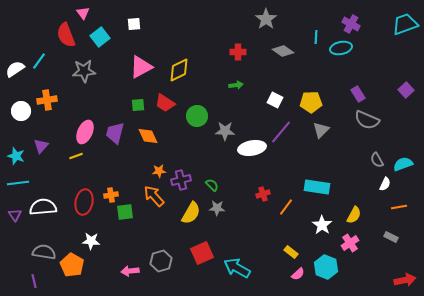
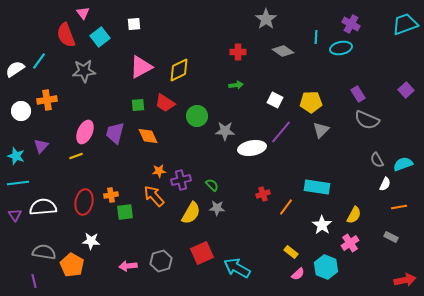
pink arrow at (130, 271): moved 2 px left, 5 px up
